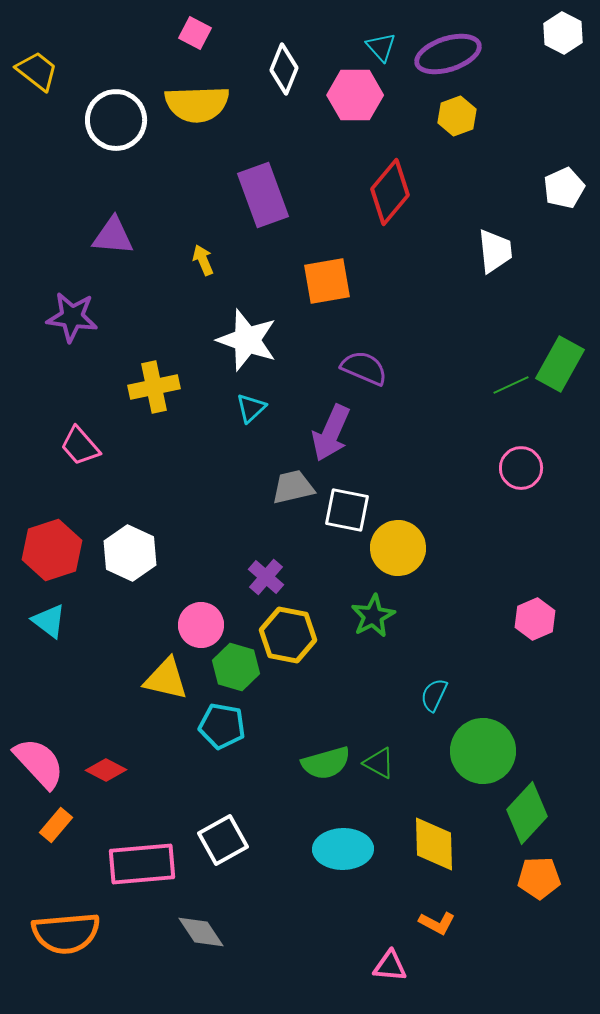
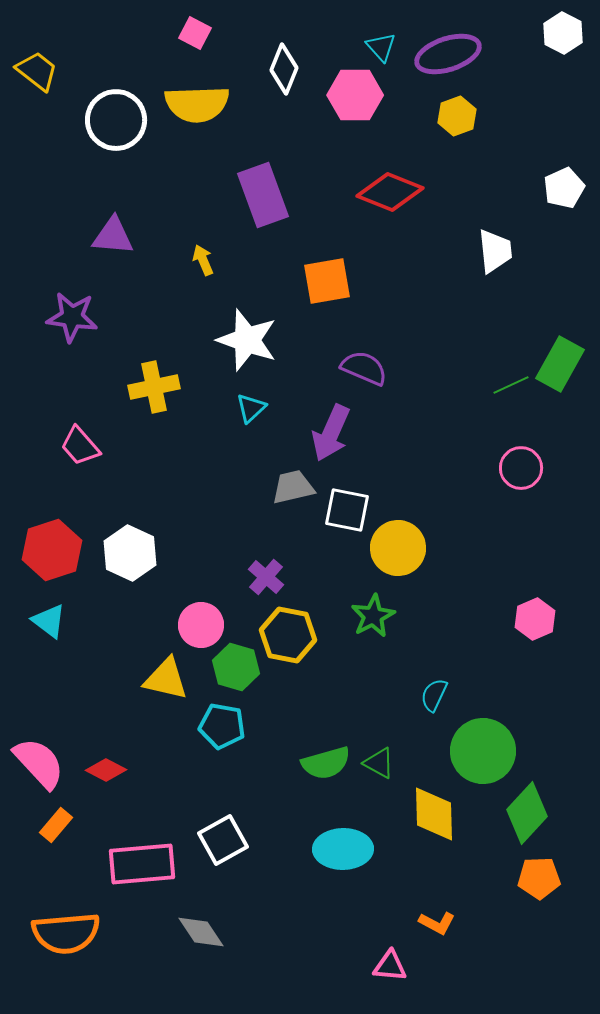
red diamond at (390, 192): rotated 72 degrees clockwise
yellow diamond at (434, 844): moved 30 px up
